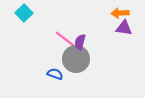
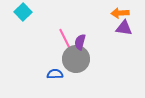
cyan square: moved 1 px left, 1 px up
pink line: rotated 25 degrees clockwise
blue semicircle: rotated 21 degrees counterclockwise
